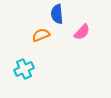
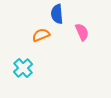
pink semicircle: rotated 66 degrees counterclockwise
cyan cross: moved 1 px left, 1 px up; rotated 18 degrees counterclockwise
